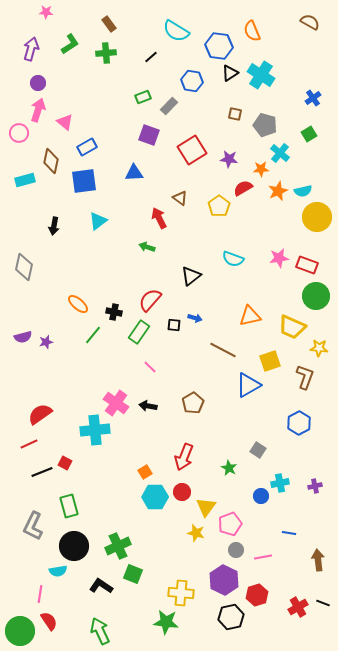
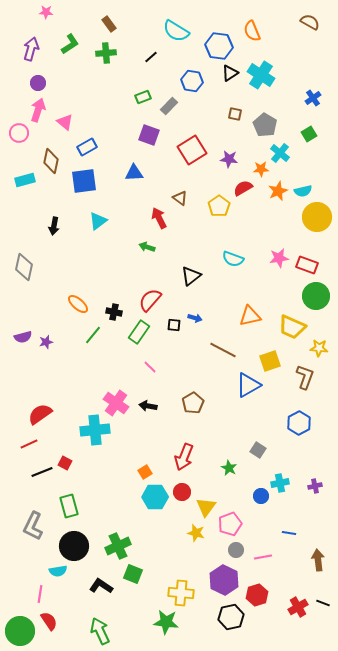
gray pentagon at (265, 125): rotated 15 degrees clockwise
